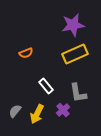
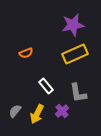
purple cross: moved 1 px left, 1 px down
